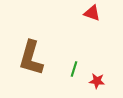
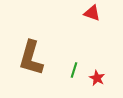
green line: moved 1 px down
red star: moved 3 px up; rotated 21 degrees clockwise
